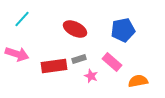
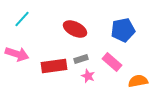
gray rectangle: moved 2 px right
pink star: moved 3 px left
